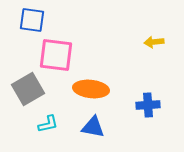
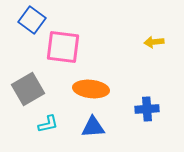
blue square: rotated 28 degrees clockwise
pink square: moved 7 px right, 8 px up
blue cross: moved 1 px left, 4 px down
blue triangle: rotated 15 degrees counterclockwise
